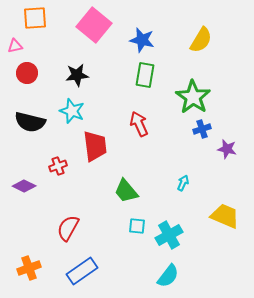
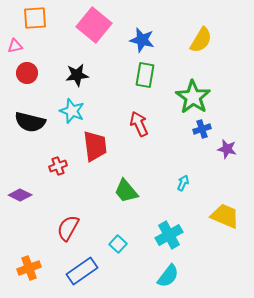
purple diamond: moved 4 px left, 9 px down
cyan square: moved 19 px left, 18 px down; rotated 36 degrees clockwise
